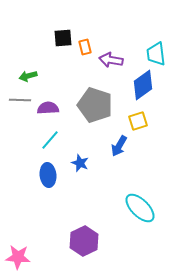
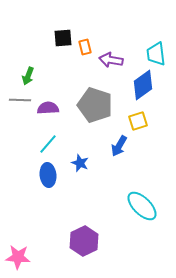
green arrow: rotated 54 degrees counterclockwise
cyan line: moved 2 px left, 4 px down
cyan ellipse: moved 2 px right, 2 px up
